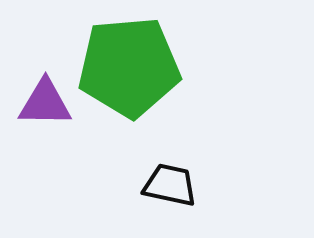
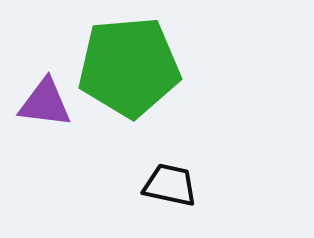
purple triangle: rotated 6 degrees clockwise
